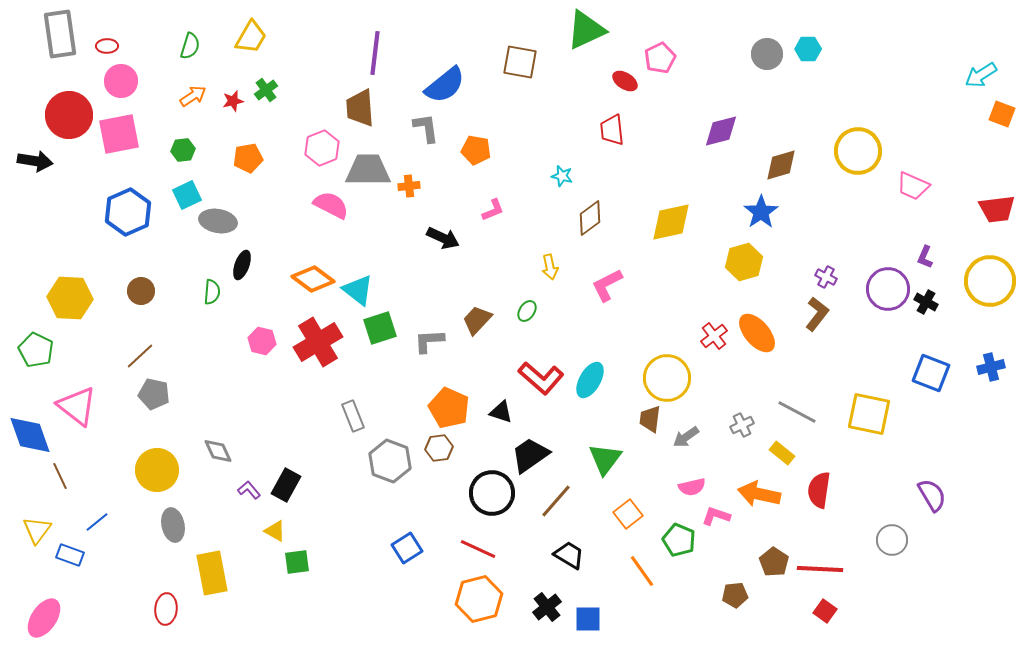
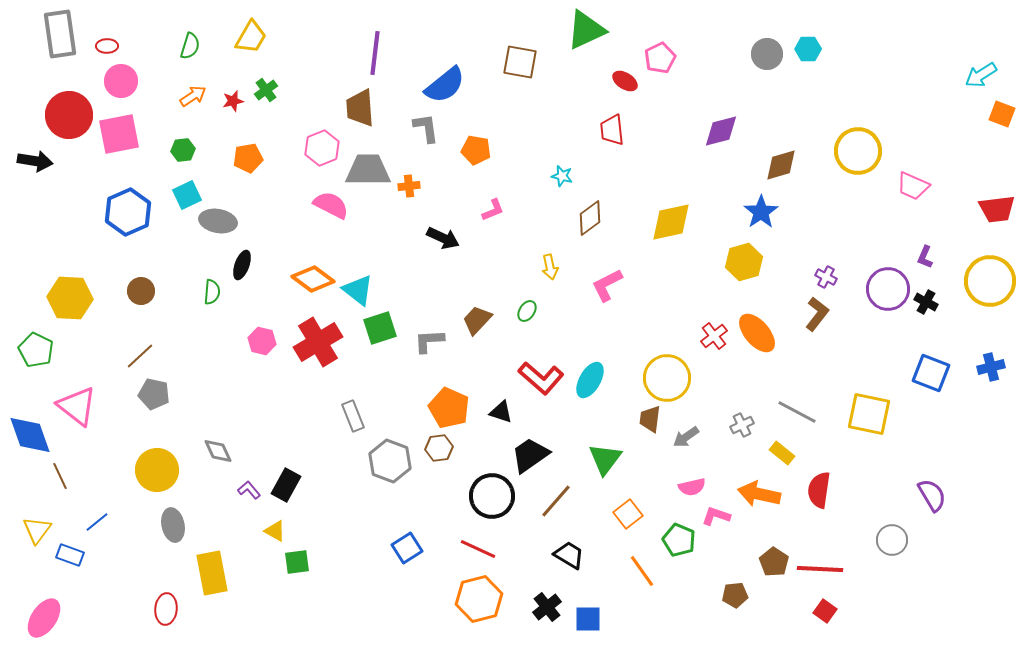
black circle at (492, 493): moved 3 px down
